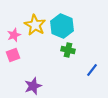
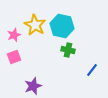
cyan hexagon: rotated 10 degrees counterclockwise
pink square: moved 1 px right, 2 px down
